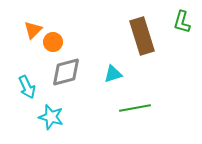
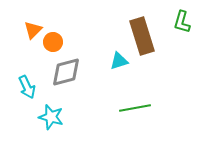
cyan triangle: moved 6 px right, 13 px up
